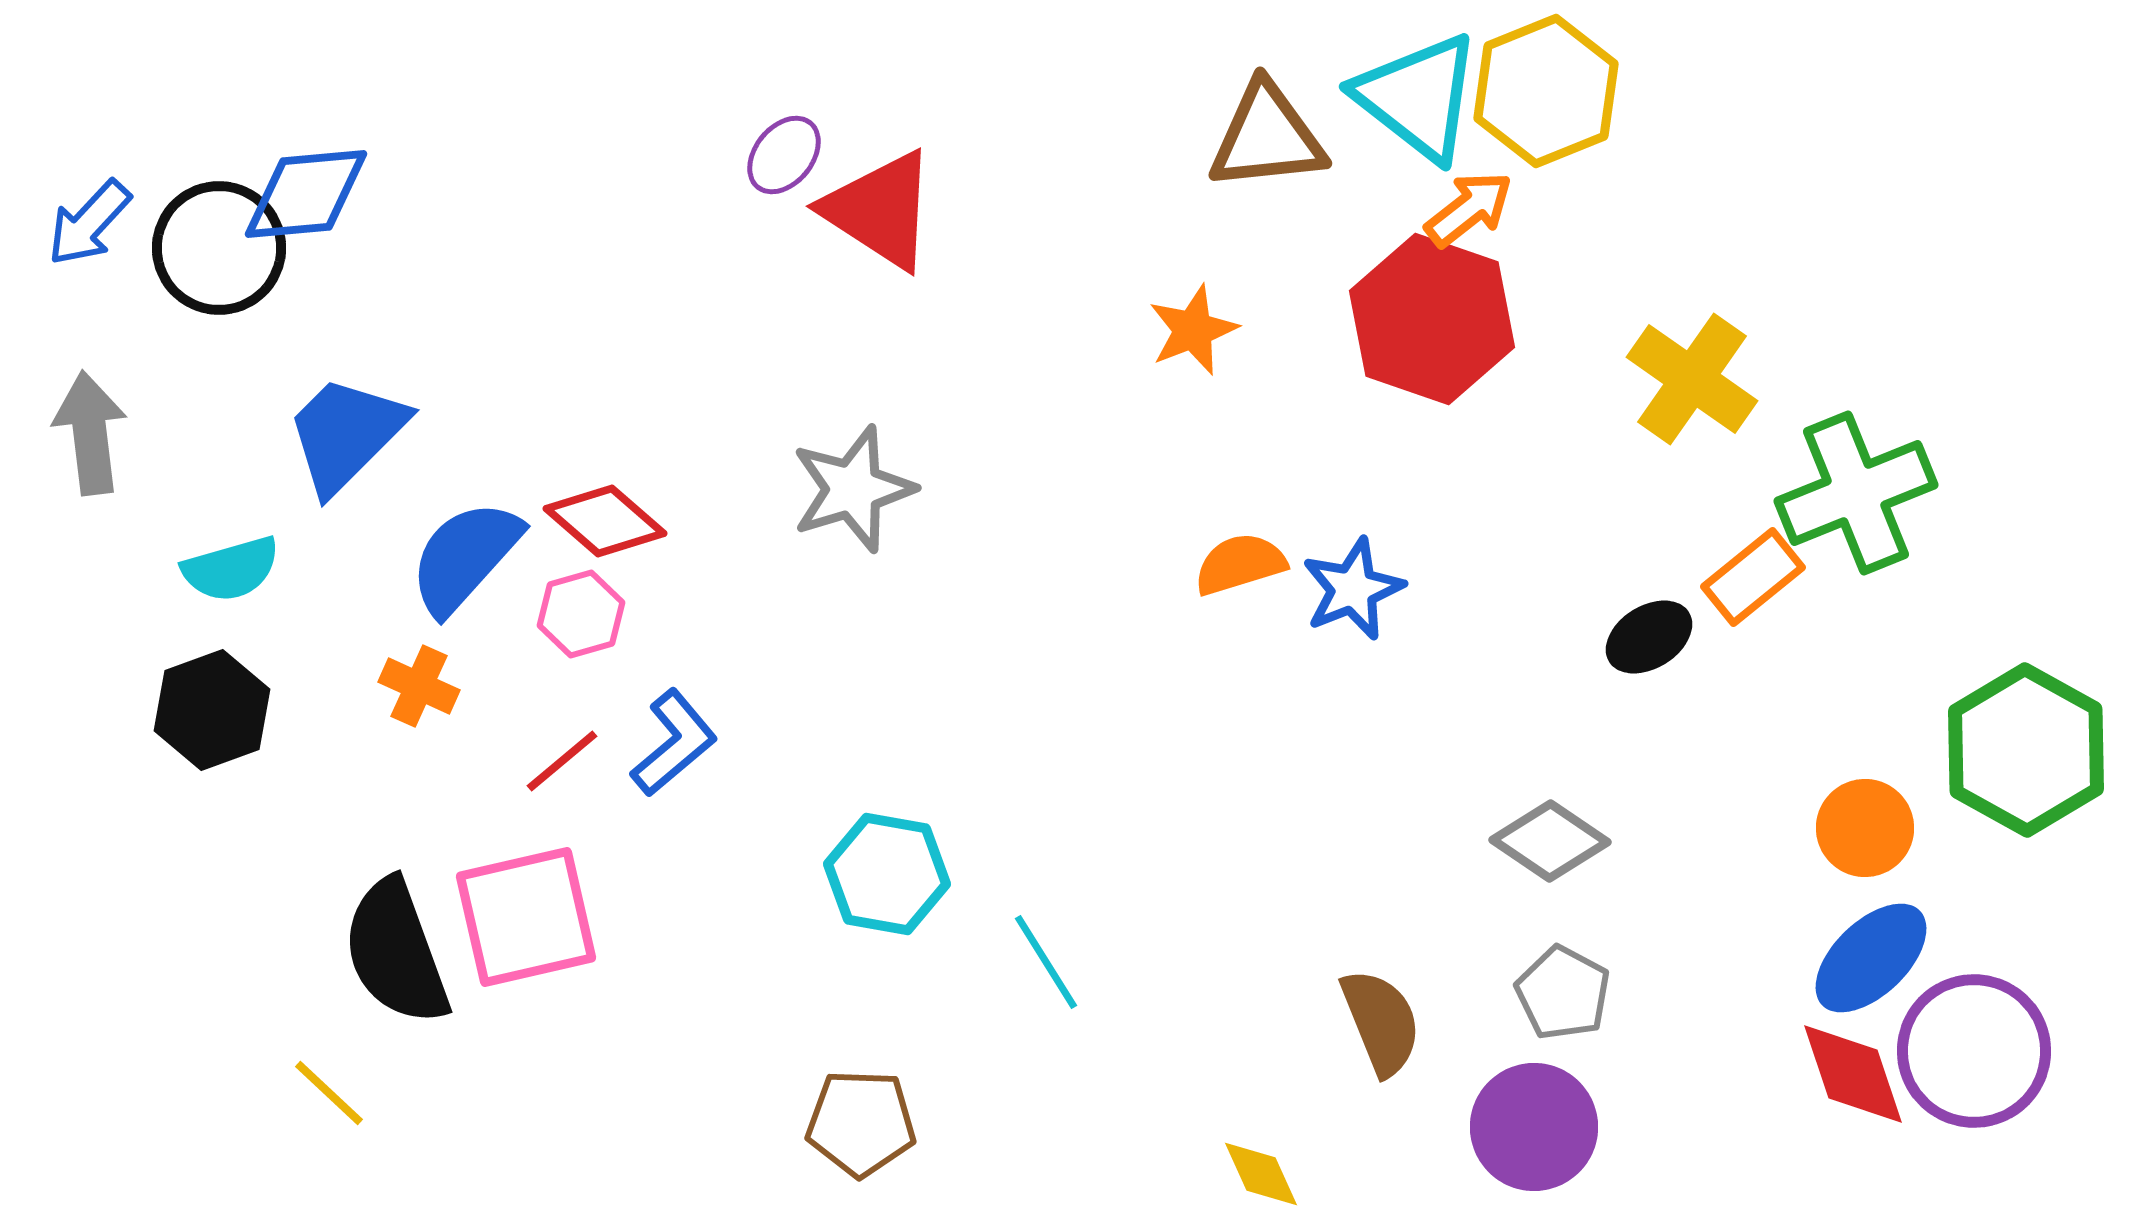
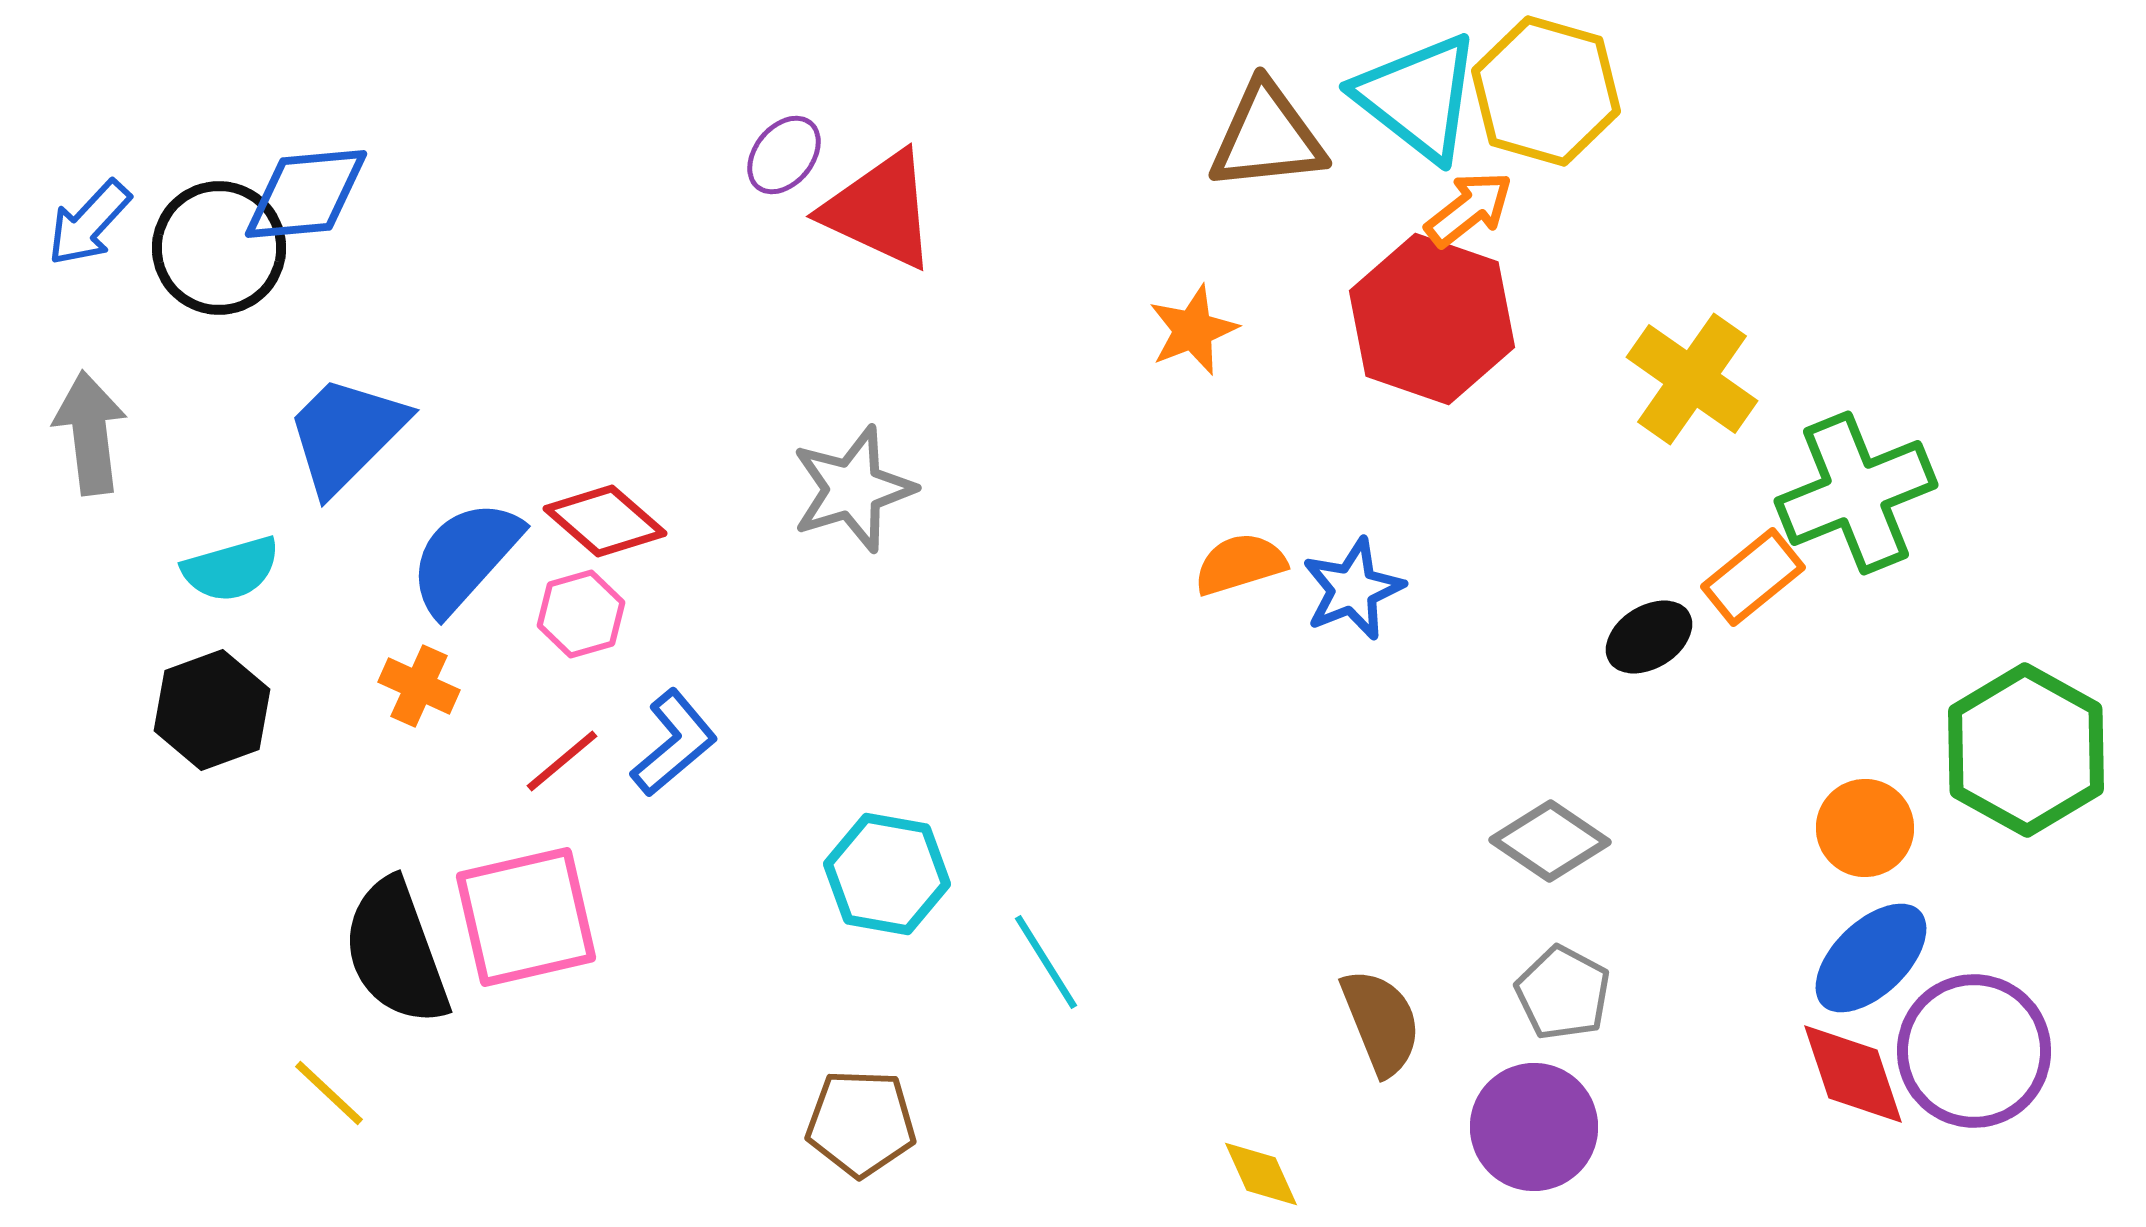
yellow hexagon at (1546, 91): rotated 22 degrees counterclockwise
red triangle at (880, 210): rotated 8 degrees counterclockwise
